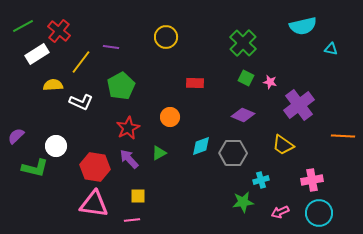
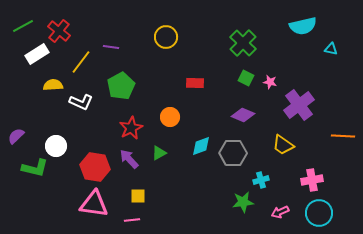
red star: moved 3 px right
